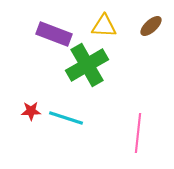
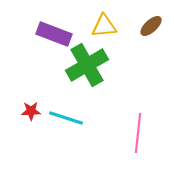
yellow triangle: rotated 8 degrees counterclockwise
